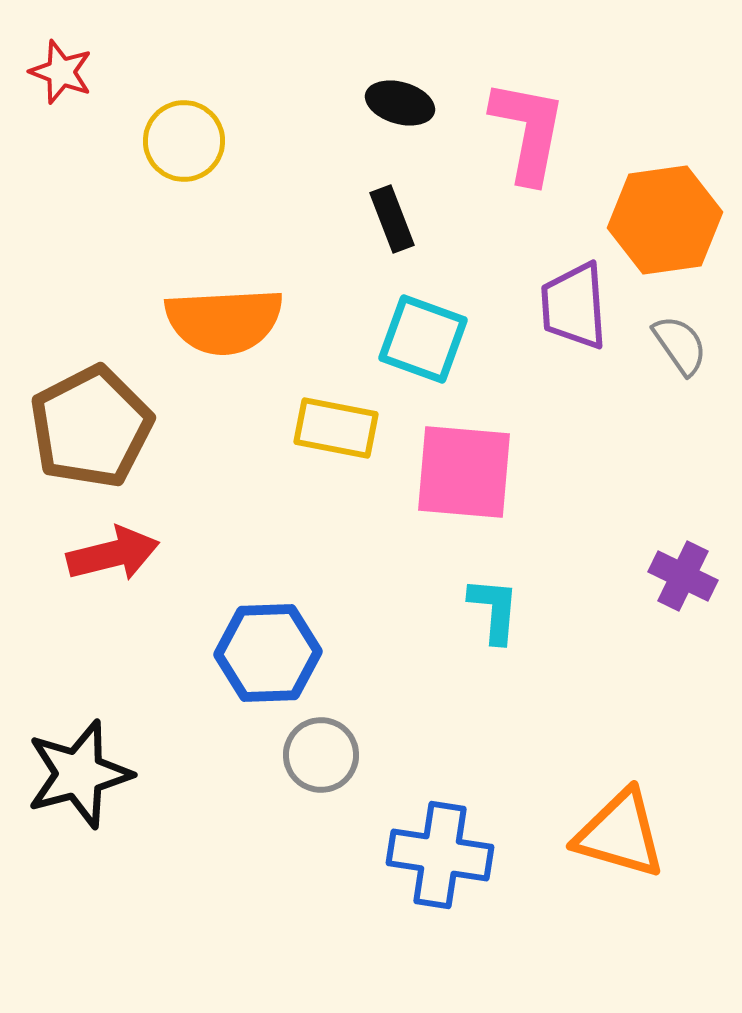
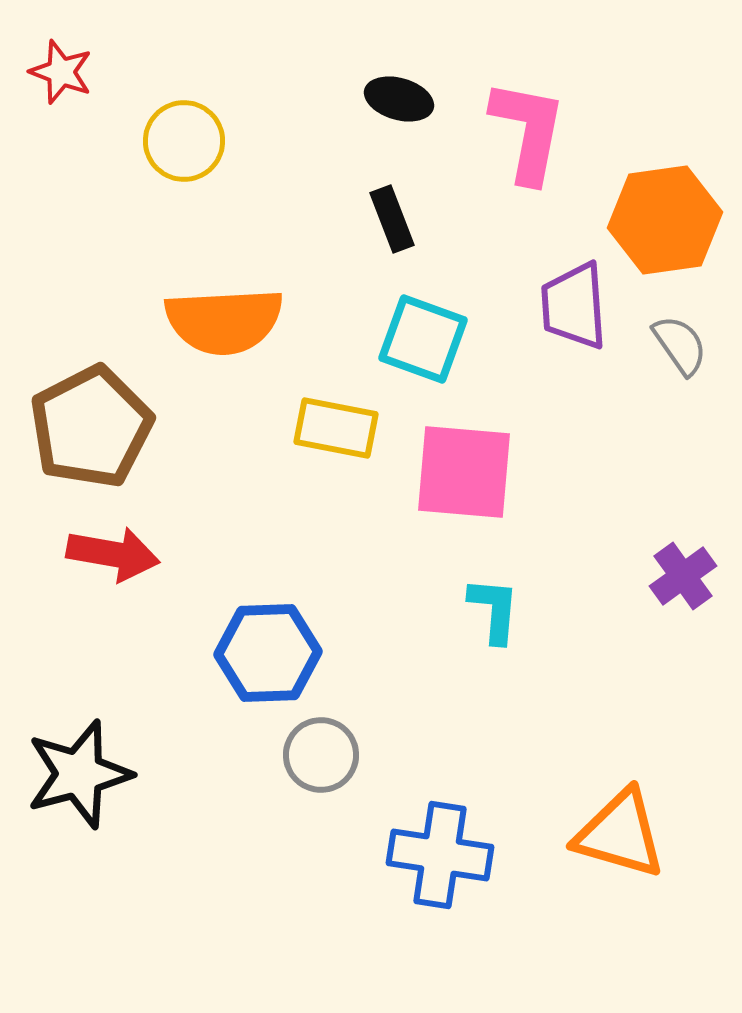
black ellipse: moved 1 px left, 4 px up
red arrow: rotated 24 degrees clockwise
purple cross: rotated 28 degrees clockwise
